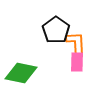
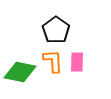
orange L-shape: moved 23 px left, 18 px down
green diamond: moved 1 px left, 1 px up
